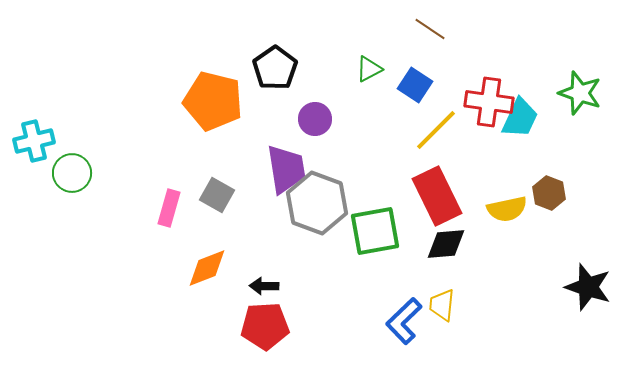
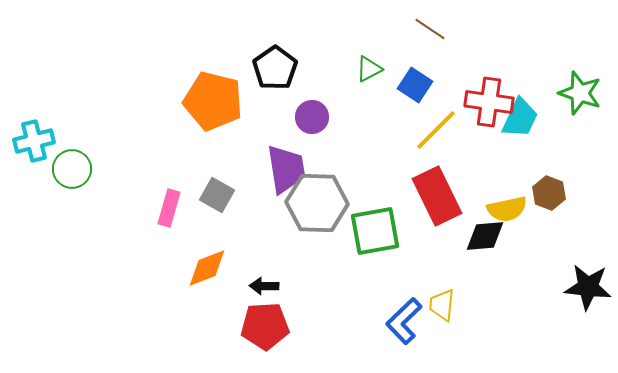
purple circle: moved 3 px left, 2 px up
green circle: moved 4 px up
gray hexagon: rotated 18 degrees counterclockwise
black diamond: moved 39 px right, 8 px up
black star: rotated 12 degrees counterclockwise
